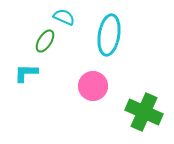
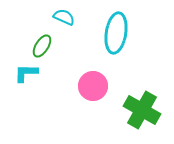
cyan ellipse: moved 7 px right, 2 px up
green ellipse: moved 3 px left, 5 px down
green cross: moved 2 px left, 2 px up; rotated 6 degrees clockwise
